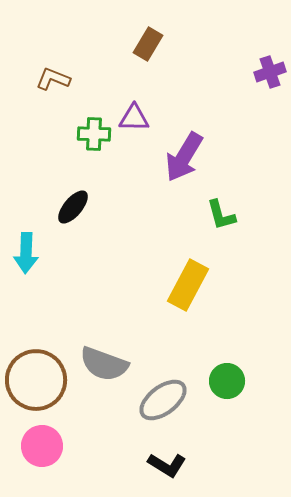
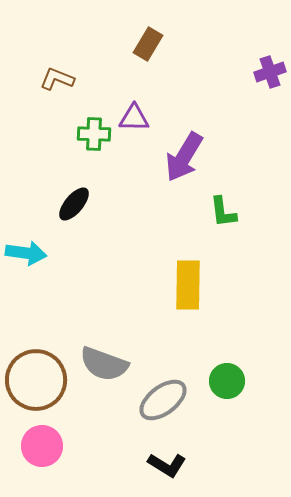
brown L-shape: moved 4 px right
black ellipse: moved 1 px right, 3 px up
green L-shape: moved 2 px right, 3 px up; rotated 8 degrees clockwise
cyan arrow: rotated 84 degrees counterclockwise
yellow rectangle: rotated 27 degrees counterclockwise
